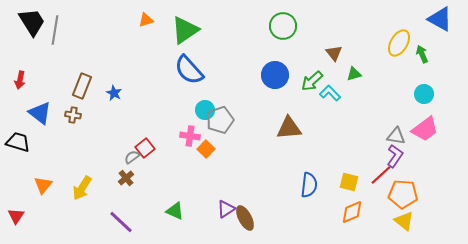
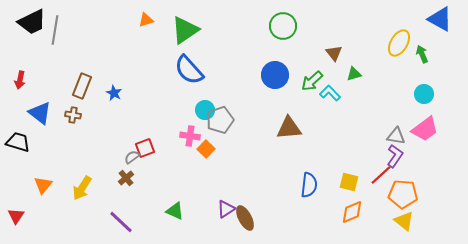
black trapezoid at (32, 22): rotated 96 degrees clockwise
red square at (145, 148): rotated 18 degrees clockwise
